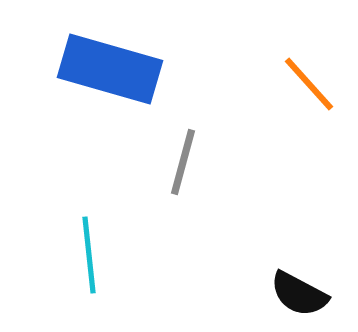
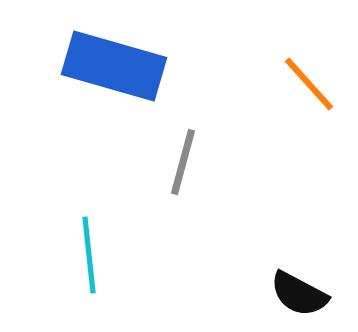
blue rectangle: moved 4 px right, 3 px up
